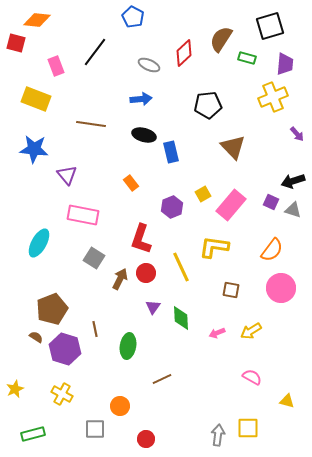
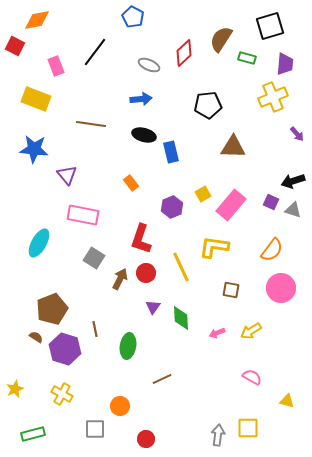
orange diamond at (37, 20): rotated 16 degrees counterclockwise
red square at (16, 43): moved 1 px left, 3 px down; rotated 12 degrees clockwise
brown triangle at (233, 147): rotated 44 degrees counterclockwise
